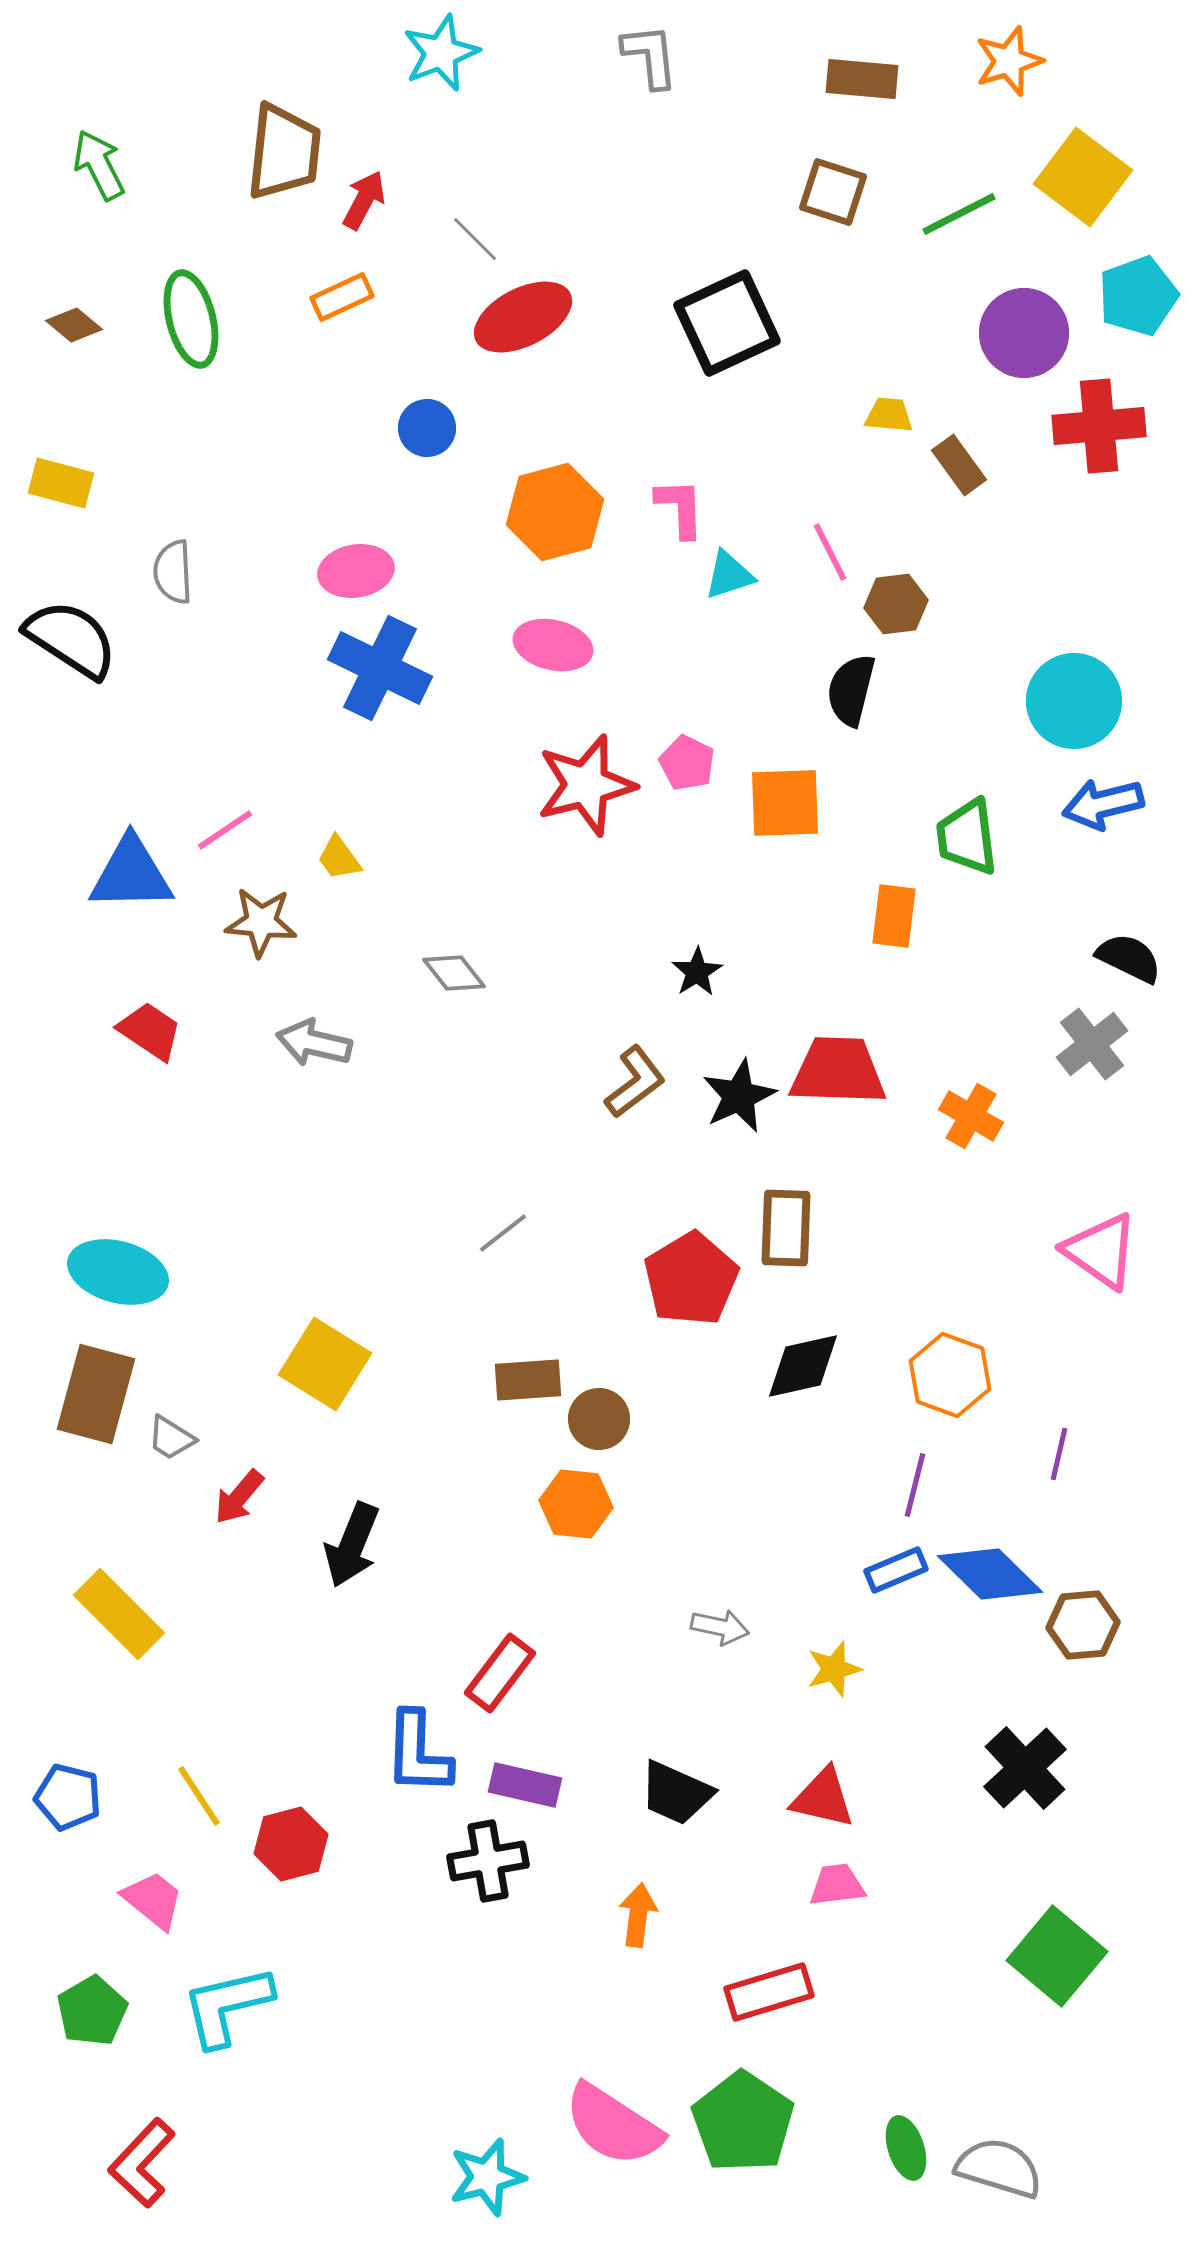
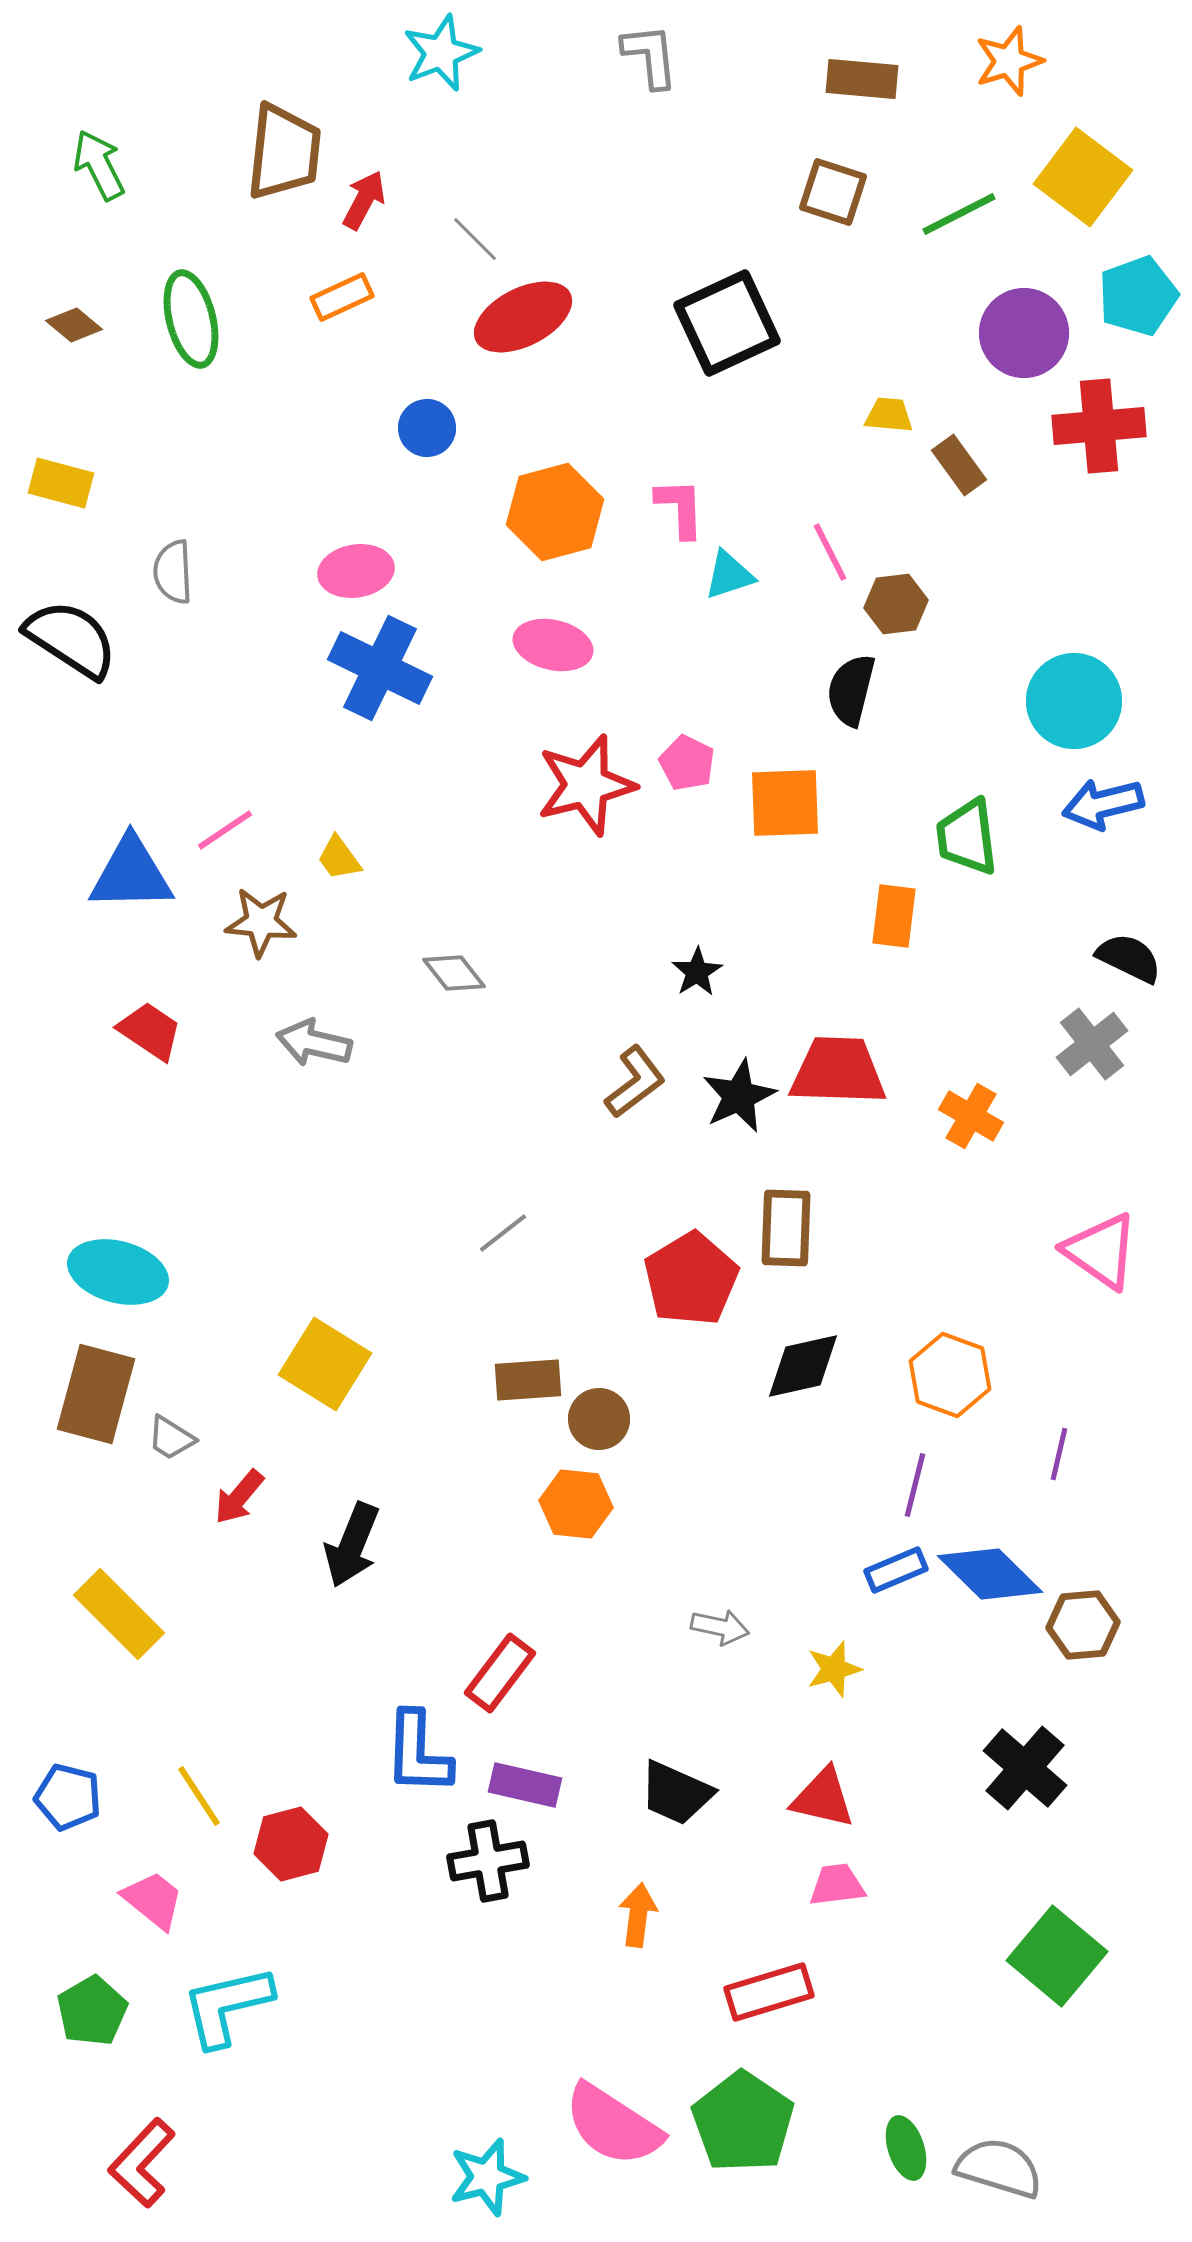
black cross at (1025, 1768): rotated 6 degrees counterclockwise
